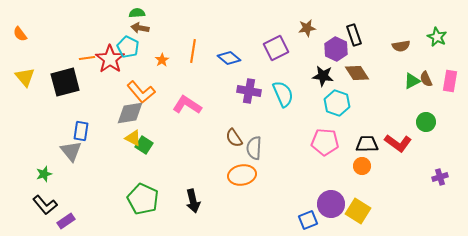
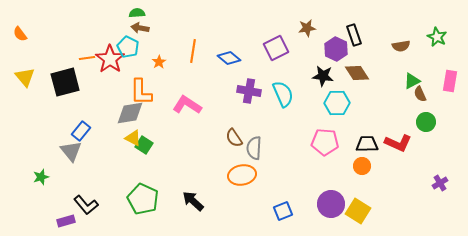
orange star at (162, 60): moved 3 px left, 2 px down
brown semicircle at (426, 79): moved 6 px left, 15 px down
orange L-shape at (141, 92): rotated 40 degrees clockwise
cyan hexagon at (337, 103): rotated 20 degrees counterclockwise
blue rectangle at (81, 131): rotated 30 degrees clockwise
red L-shape at (398, 143): rotated 12 degrees counterclockwise
green star at (44, 174): moved 3 px left, 3 px down
purple cross at (440, 177): moved 6 px down; rotated 14 degrees counterclockwise
black arrow at (193, 201): rotated 145 degrees clockwise
black L-shape at (45, 205): moved 41 px right
blue square at (308, 220): moved 25 px left, 9 px up
purple rectangle at (66, 221): rotated 18 degrees clockwise
